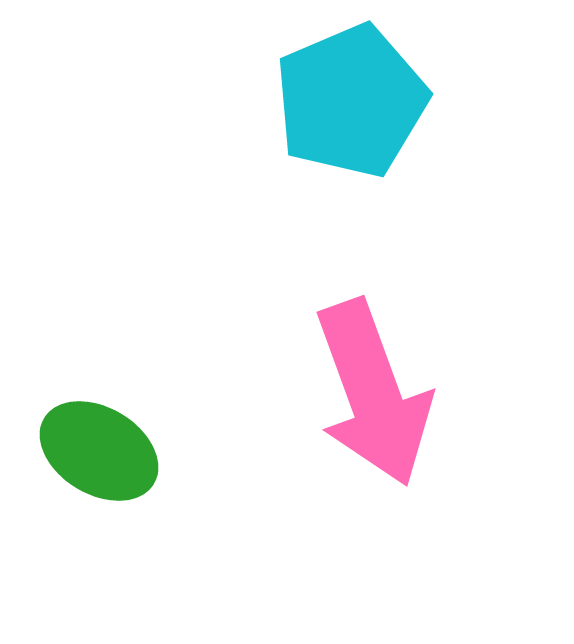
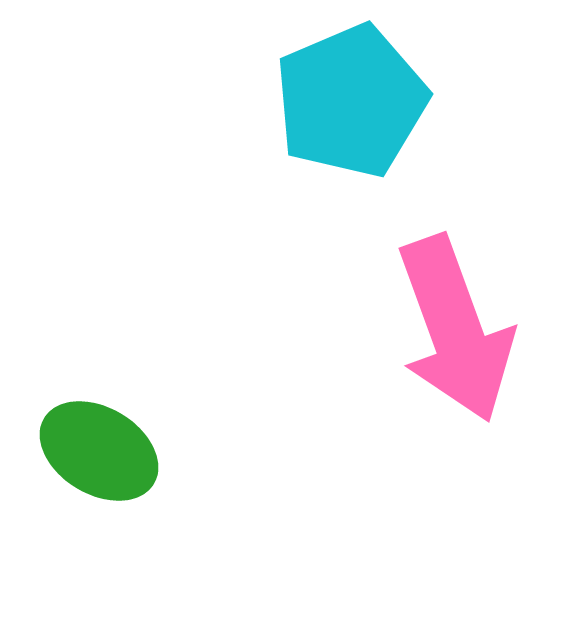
pink arrow: moved 82 px right, 64 px up
